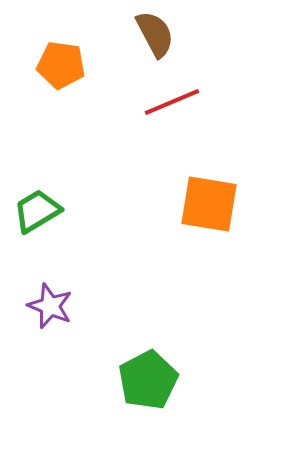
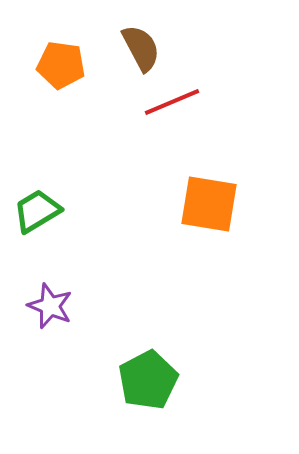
brown semicircle: moved 14 px left, 14 px down
